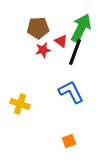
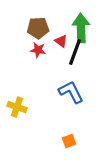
green arrow: rotated 28 degrees counterclockwise
red star: moved 5 px left; rotated 21 degrees clockwise
yellow cross: moved 3 px left, 3 px down
